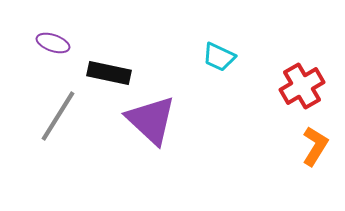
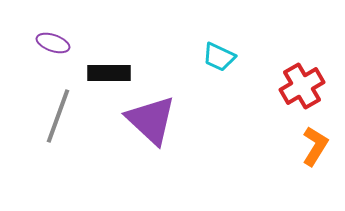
black rectangle: rotated 12 degrees counterclockwise
gray line: rotated 12 degrees counterclockwise
